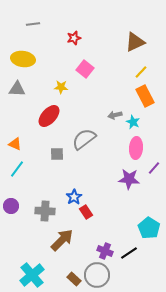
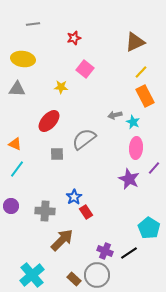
red ellipse: moved 5 px down
purple star: rotated 20 degrees clockwise
